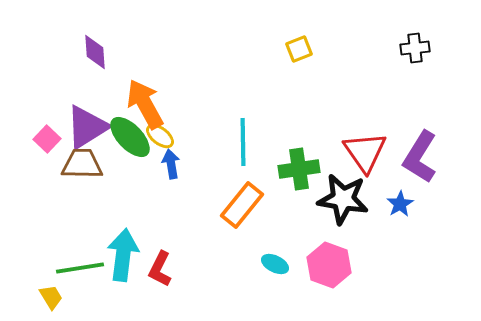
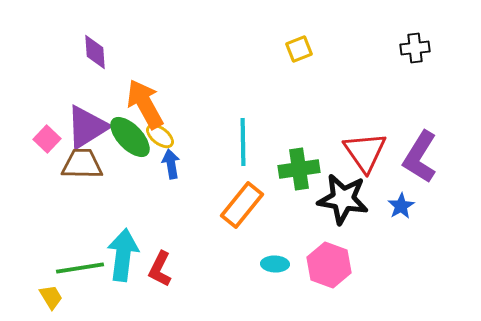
blue star: moved 1 px right, 2 px down
cyan ellipse: rotated 24 degrees counterclockwise
